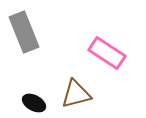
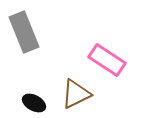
pink rectangle: moved 7 px down
brown triangle: rotated 12 degrees counterclockwise
